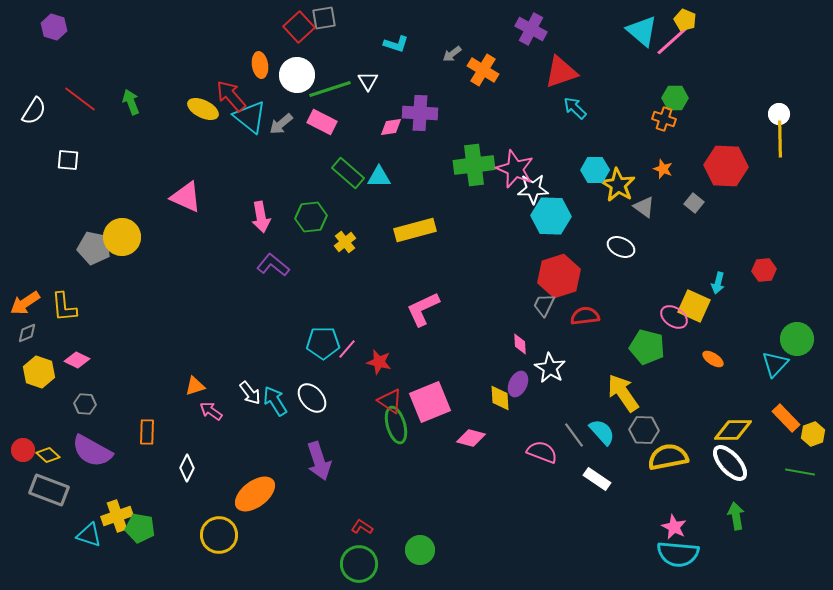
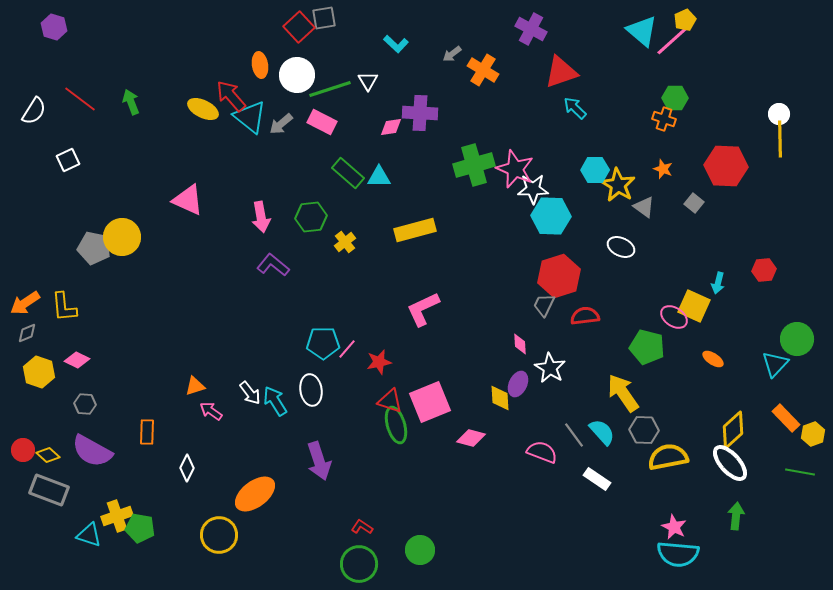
yellow pentagon at (685, 20): rotated 25 degrees clockwise
cyan L-shape at (396, 44): rotated 25 degrees clockwise
white square at (68, 160): rotated 30 degrees counterclockwise
green cross at (474, 165): rotated 9 degrees counterclockwise
pink triangle at (186, 197): moved 2 px right, 3 px down
red star at (379, 362): rotated 25 degrees counterclockwise
white ellipse at (312, 398): moved 1 px left, 8 px up; rotated 32 degrees clockwise
red triangle at (390, 401): rotated 16 degrees counterclockwise
yellow diamond at (733, 430): rotated 42 degrees counterclockwise
green arrow at (736, 516): rotated 16 degrees clockwise
